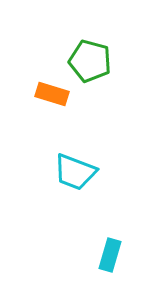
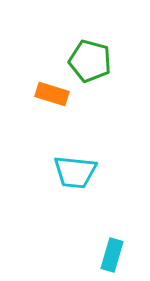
cyan trapezoid: rotated 15 degrees counterclockwise
cyan rectangle: moved 2 px right
